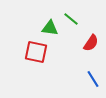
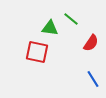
red square: moved 1 px right
